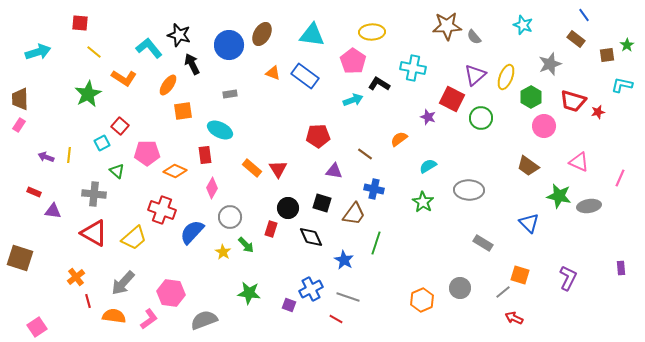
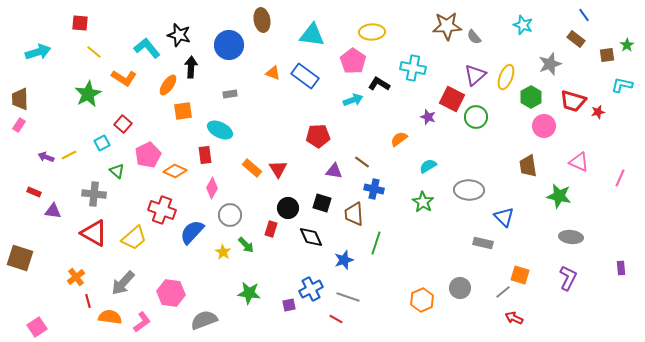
brown ellipse at (262, 34): moved 14 px up; rotated 40 degrees counterclockwise
cyan L-shape at (149, 48): moved 2 px left
black arrow at (192, 64): moved 1 px left, 3 px down; rotated 30 degrees clockwise
green circle at (481, 118): moved 5 px left, 1 px up
red square at (120, 126): moved 3 px right, 2 px up
pink pentagon at (147, 153): moved 1 px right, 2 px down; rotated 25 degrees counterclockwise
brown line at (365, 154): moved 3 px left, 8 px down
yellow line at (69, 155): rotated 56 degrees clockwise
brown trapezoid at (528, 166): rotated 45 degrees clockwise
gray ellipse at (589, 206): moved 18 px left, 31 px down; rotated 15 degrees clockwise
brown trapezoid at (354, 214): rotated 140 degrees clockwise
gray circle at (230, 217): moved 2 px up
blue triangle at (529, 223): moved 25 px left, 6 px up
gray rectangle at (483, 243): rotated 18 degrees counterclockwise
blue star at (344, 260): rotated 24 degrees clockwise
purple square at (289, 305): rotated 32 degrees counterclockwise
orange semicircle at (114, 316): moved 4 px left, 1 px down
pink L-shape at (149, 319): moved 7 px left, 3 px down
